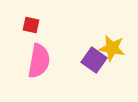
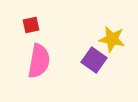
red square: rotated 24 degrees counterclockwise
yellow star: moved 9 px up
